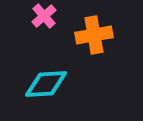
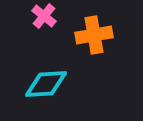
pink cross: rotated 10 degrees counterclockwise
